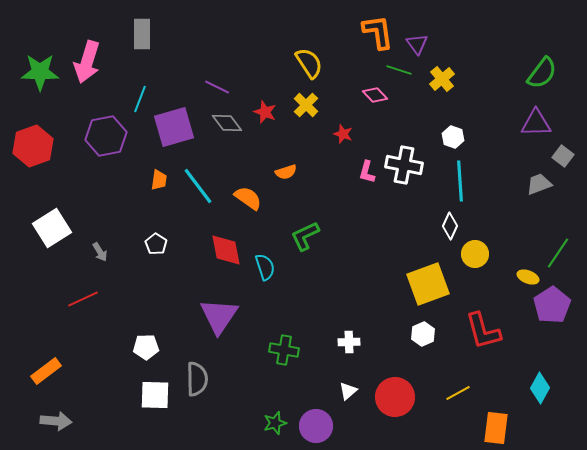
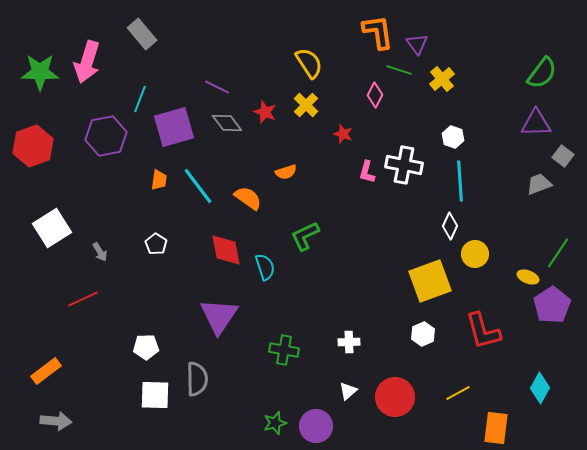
gray rectangle at (142, 34): rotated 40 degrees counterclockwise
pink diamond at (375, 95): rotated 70 degrees clockwise
yellow square at (428, 284): moved 2 px right, 3 px up
